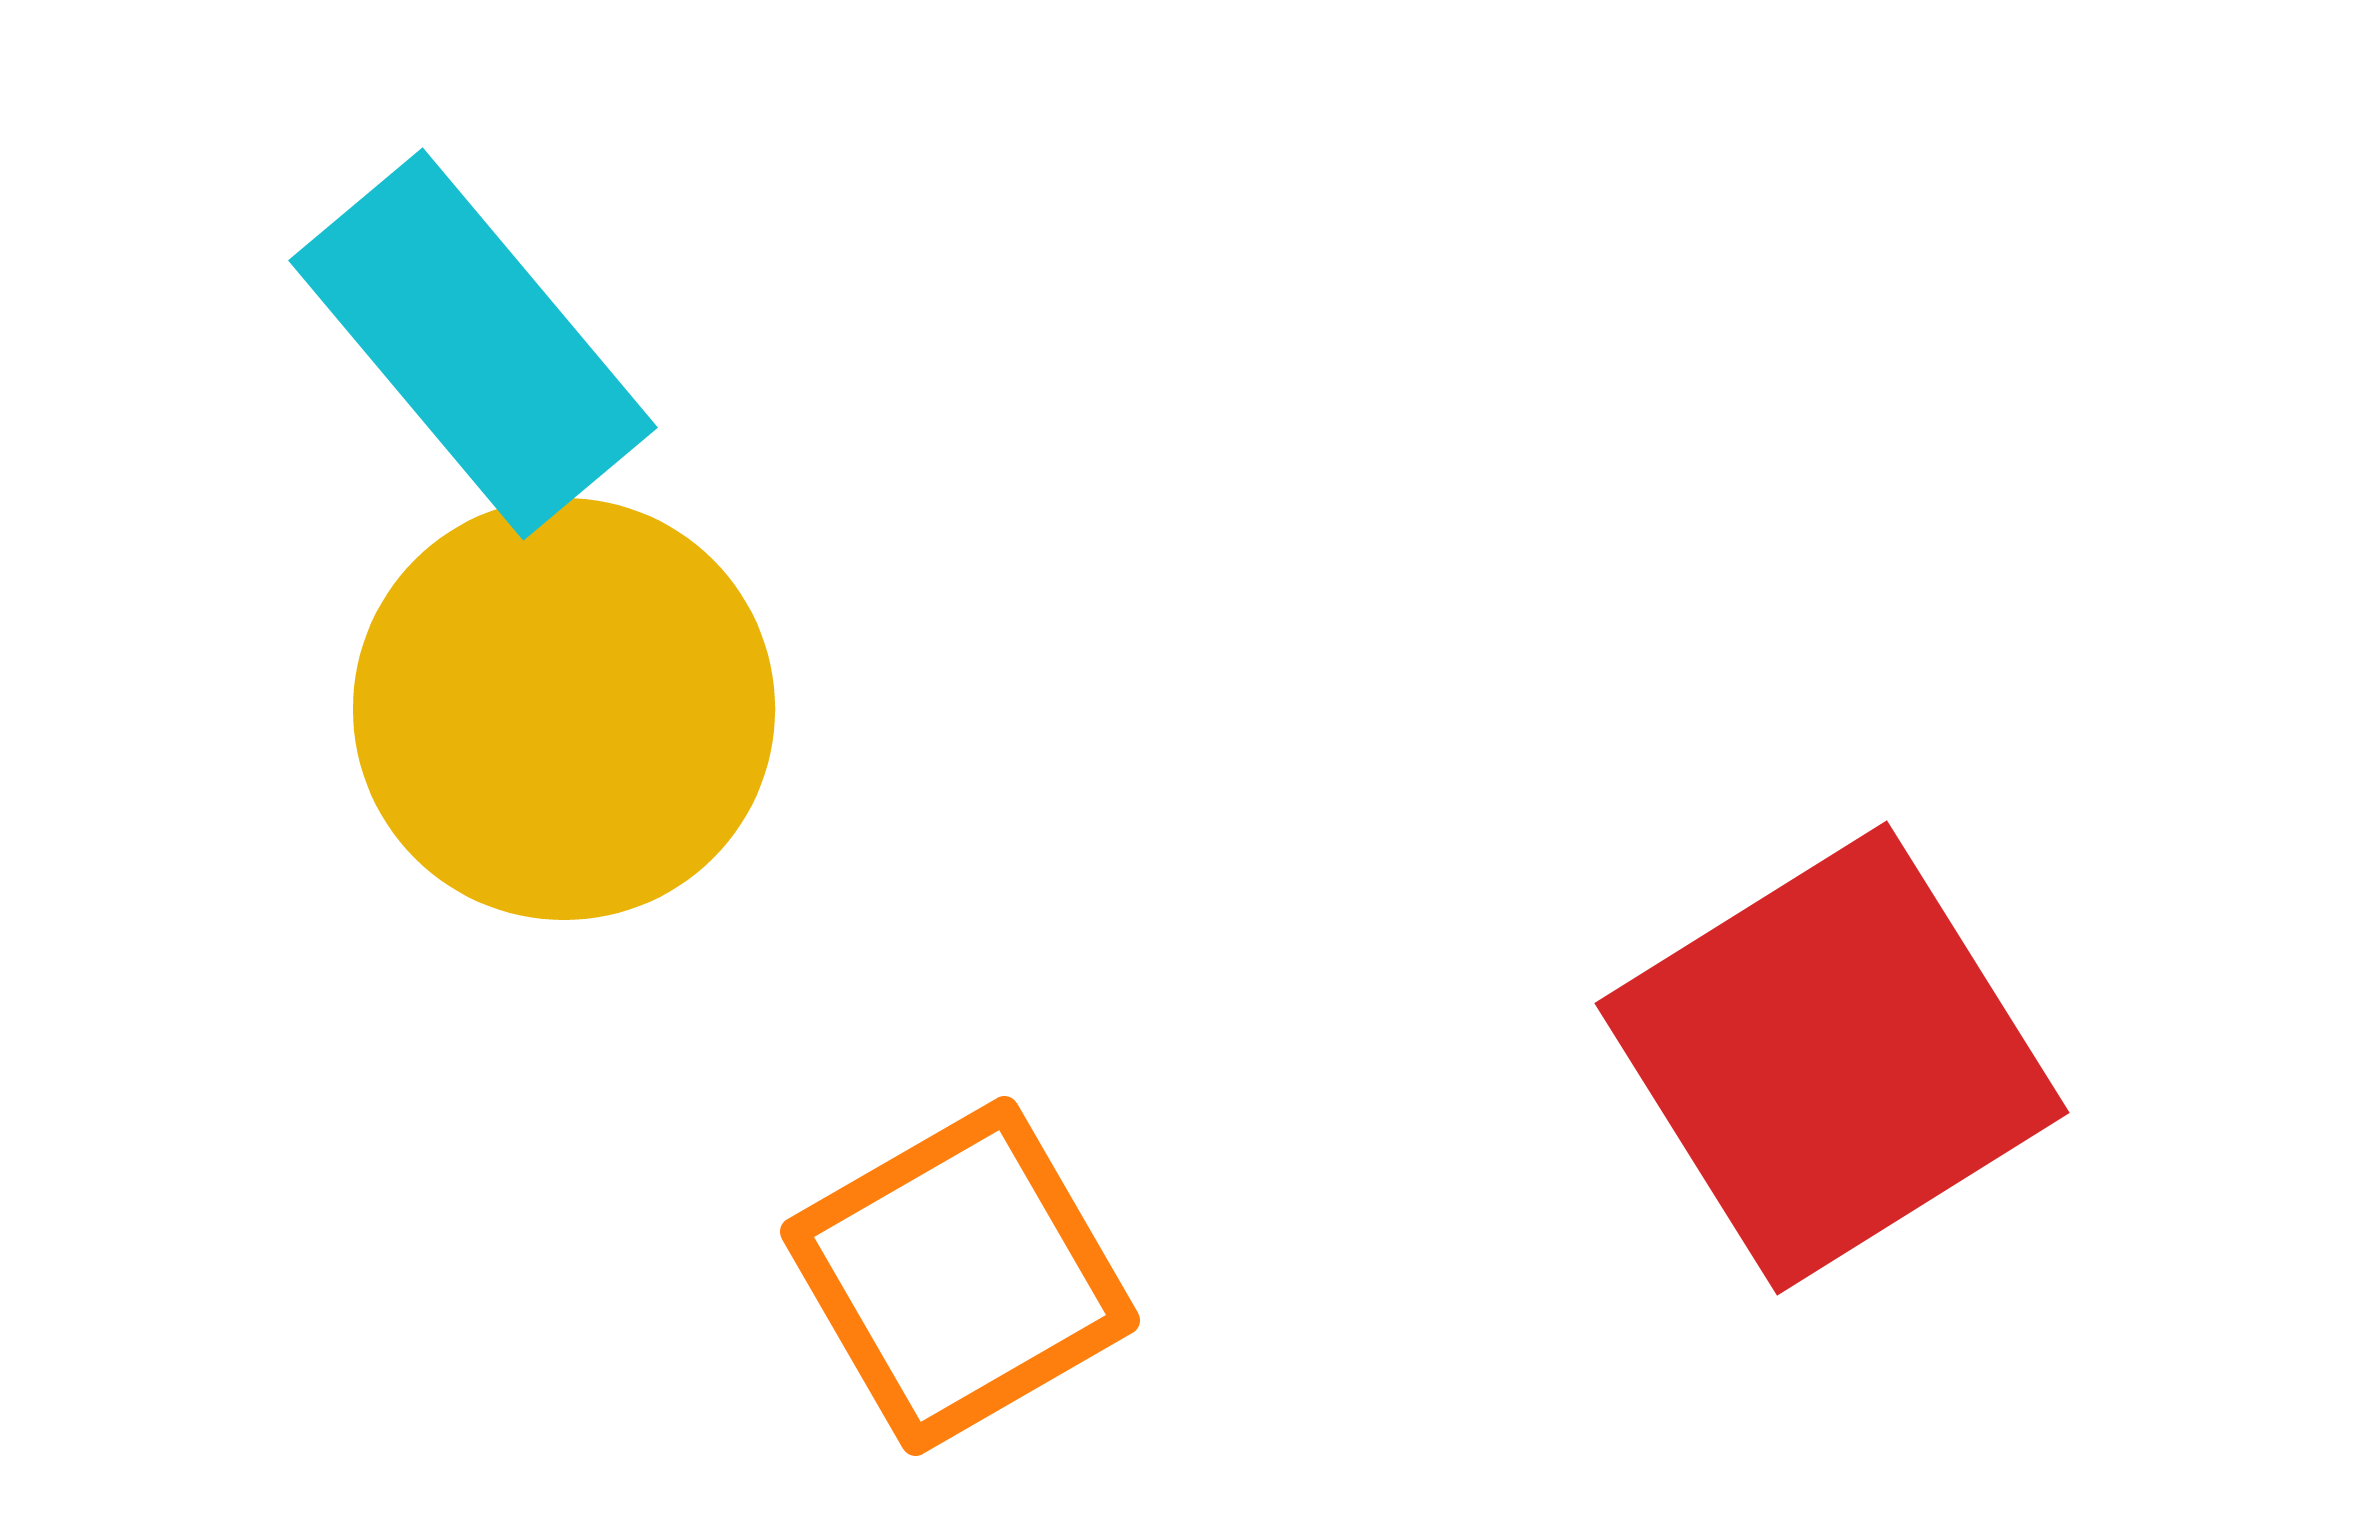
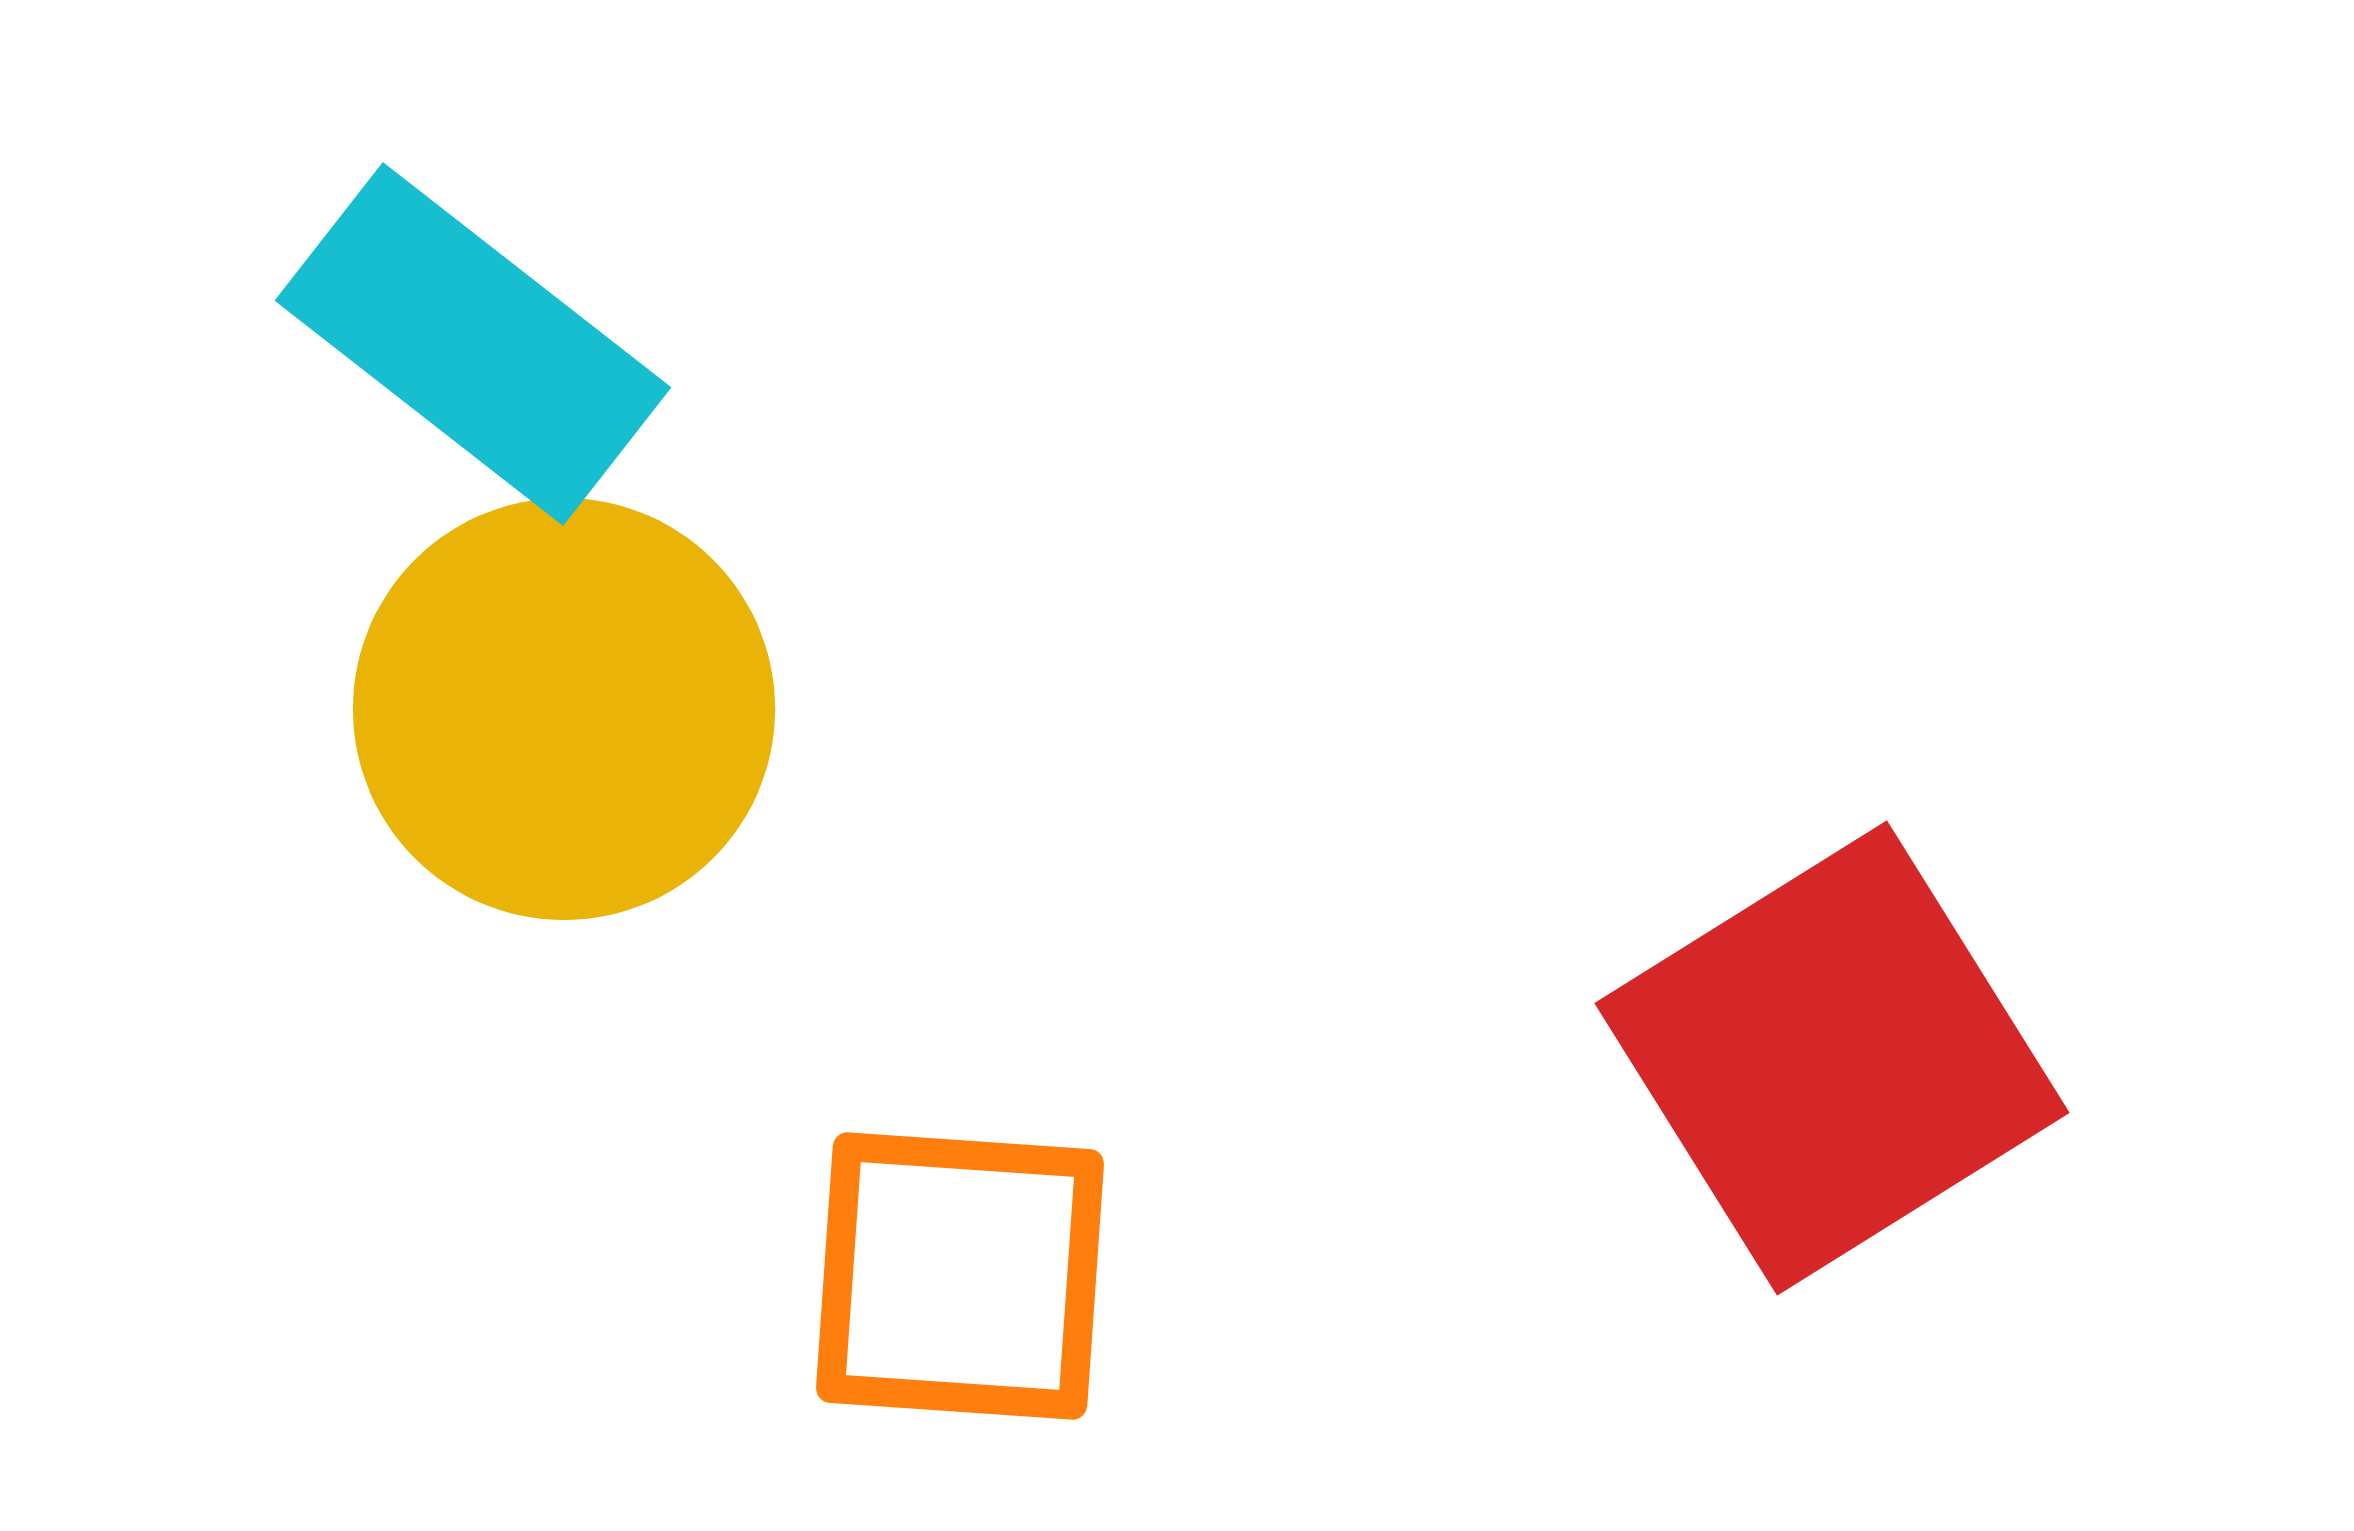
cyan rectangle: rotated 12 degrees counterclockwise
orange square: rotated 34 degrees clockwise
